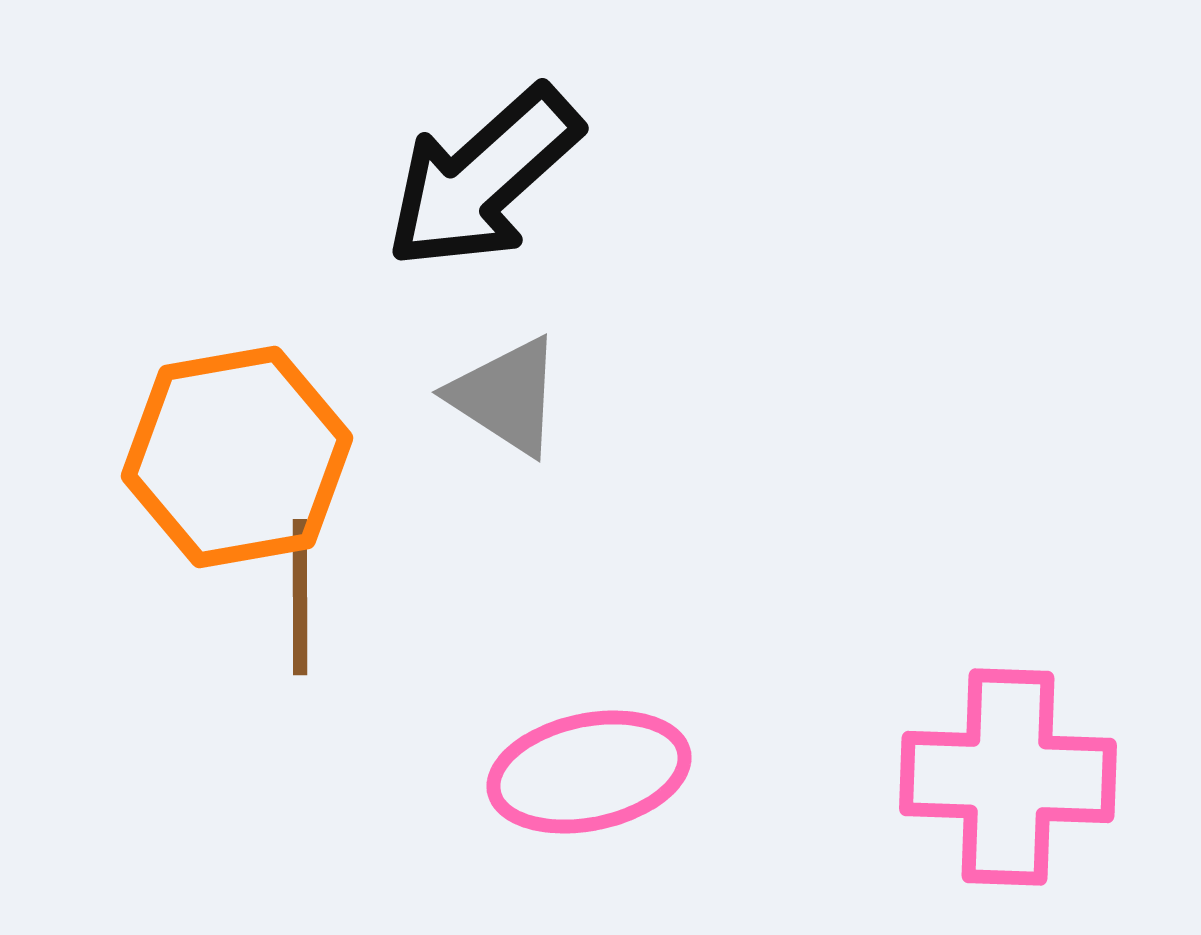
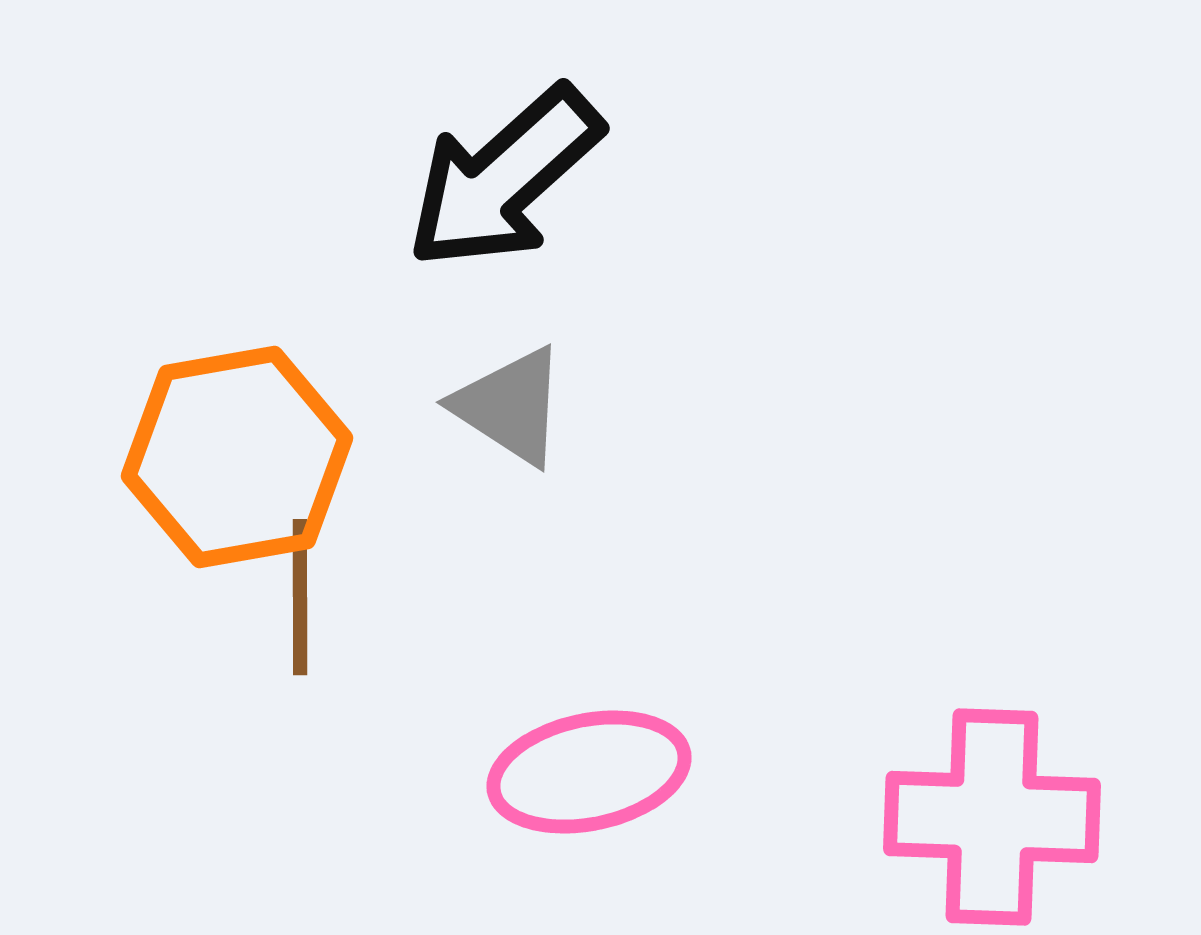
black arrow: moved 21 px right
gray triangle: moved 4 px right, 10 px down
pink cross: moved 16 px left, 40 px down
